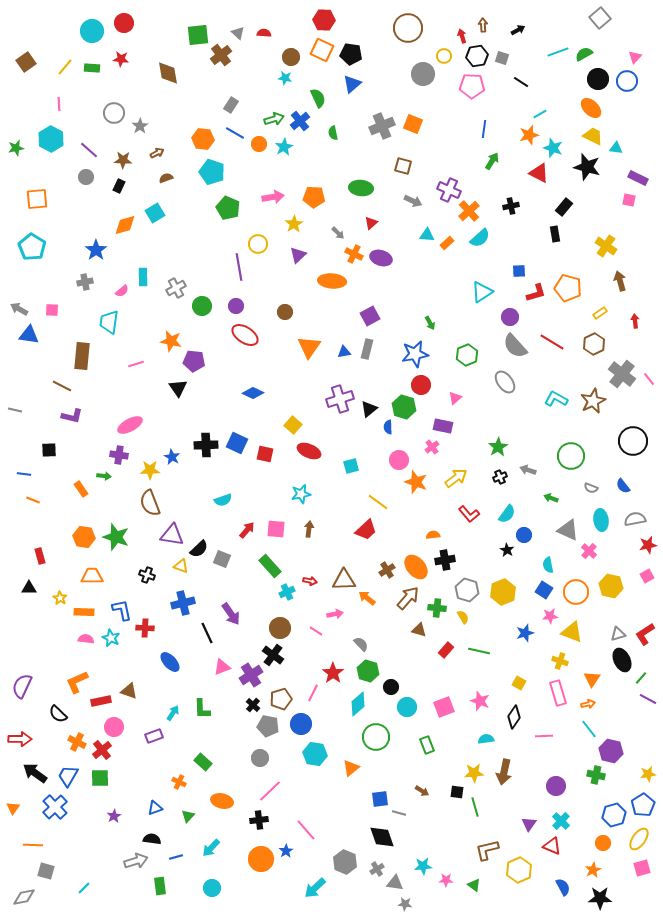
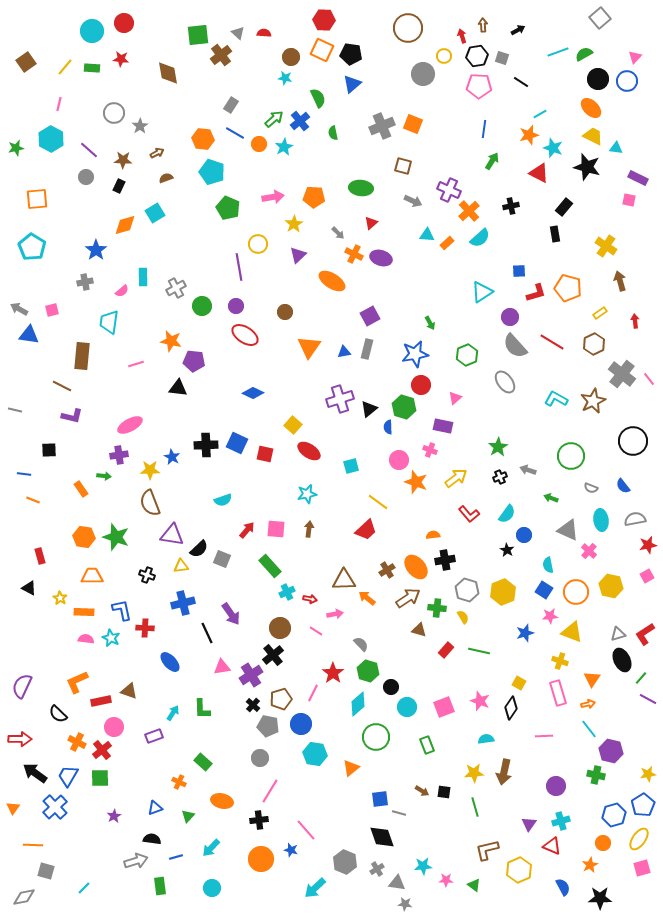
pink pentagon at (472, 86): moved 7 px right
pink line at (59, 104): rotated 16 degrees clockwise
green arrow at (274, 119): rotated 24 degrees counterclockwise
orange ellipse at (332, 281): rotated 28 degrees clockwise
pink square at (52, 310): rotated 16 degrees counterclockwise
black triangle at (178, 388): rotated 48 degrees counterclockwise
pink cross at (432, 447): moved 2 px left, 3 px down; rotated 32 degrees counterclockwise
red ellipse at (309, 451): rotated 10 degrees clockwise
purple cross at (119, 455): rotated 18 degrees counterclockwise
cyan star at (301, 494): moved 6 px right
yellow triangle at (181, 566): rotated 28 degrees counterclockwise
red arrow at (310, 581): moved 18 px down
black triangle at (29, 588): rotated 28 degrees clockwise
brown arrow at (408, 598): rotated 15 degrees clockwise
black cross at (273, 655): rotated 15 degrees clockwise
pink triangle at (222, 667): rotated 12 degrees clockwise
black diamond at (514, 717): moved 3 px left, 9 px up
pink line at (270, 791): rotated 15 degrees counterclockwise
black square at (457, 792): moved 13 px left
cyan cross at (561, 821): rotated 30 degrees clockwise
blue star at (286, 851): moved 5 px right, 1 px up; rotated 24 degrees counterclockwise
orange star at (593, 870): moved 3 px left, 5 px up
gray triangle at (395, 883): moved 2 px right
